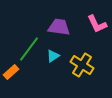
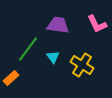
purple trapezoid: moved 1 px left, 2 px up
green line: moved 1 px left
cyan triangle: moved 1 px down; rotated 32 degrees counterclockwise
orange rectangle: moved 6 px down
